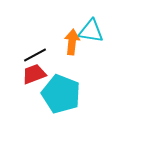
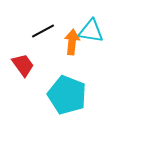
black line: moved 8 px right, 24 px up
red trapezoid: moved 11 px left, 9 px up; rotated 75 degrees clockwise
cyan pentagon: moved 6 px right, 1 px down
